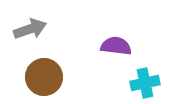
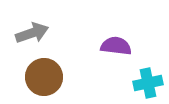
gray arrow: moved 2 px right, 4 px down
cyan cross: moved 3 px right
